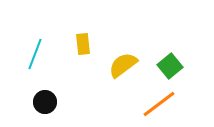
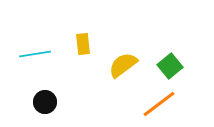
cyan line: rotated 60 degrees clockwise
